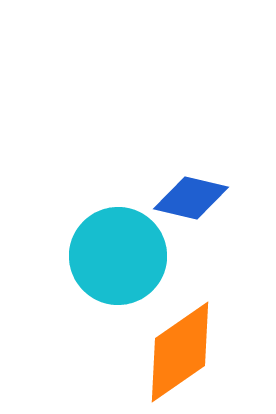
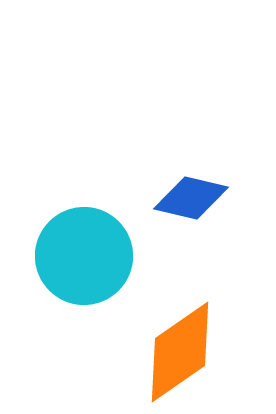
cyan circle: moved 34 px left
